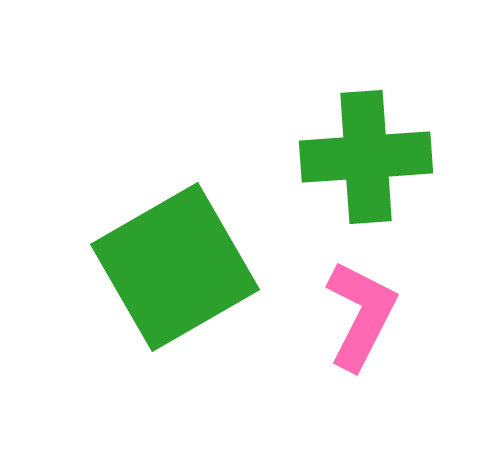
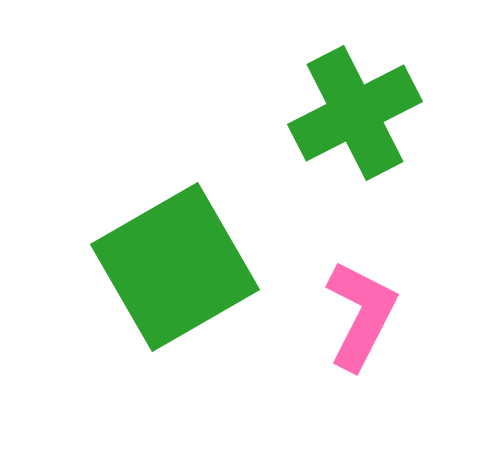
green cross: moved 11 px left, 44 px up; rotated 23 degrees counterclockwise
